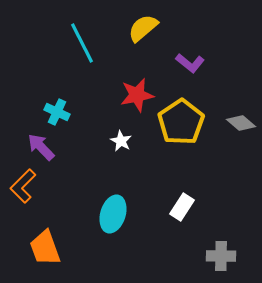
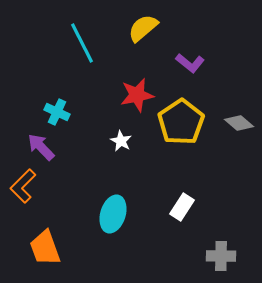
gray diamond: moved 2 px left
